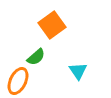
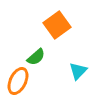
orange square: moved 5 px right
cyan triangle: rotated 18 degrees clockwise
